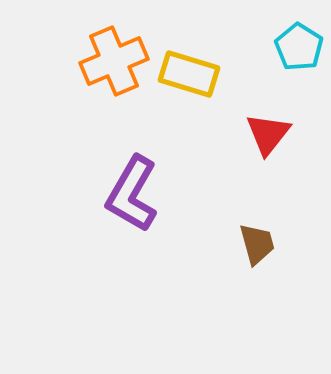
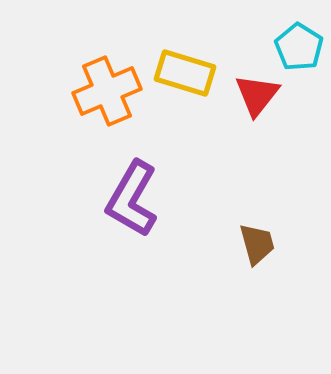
orange cross: moved 7 px left, 30 px down
yellow rectangle: moved 4 px left, 1 px up
red triangle: moved 11 px left, 39 px up
purple L-shape: moved 5 px down
